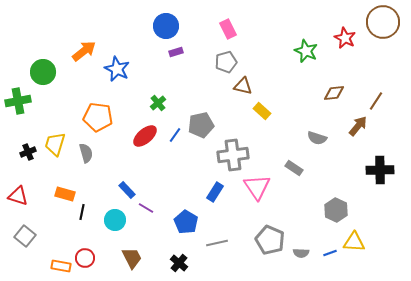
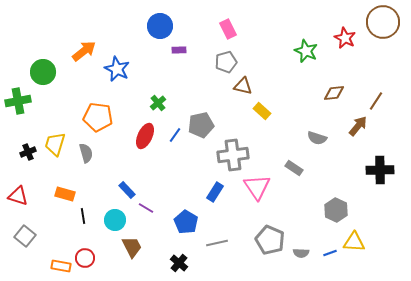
blue circle at (166, 26): moved 6 px left
purple rectangle at (176, 52): moved 3 px right, 2 px up; rotated 16 degrees clockwise
red ellipse at (145, 136): rotated 25 degrees counterclockwise
black line at (82, 212): moved 1 px right, 4 px down; rotated 21 degrees counterclockwise
brown trapezoid at (132, 258): moved 11 px up
